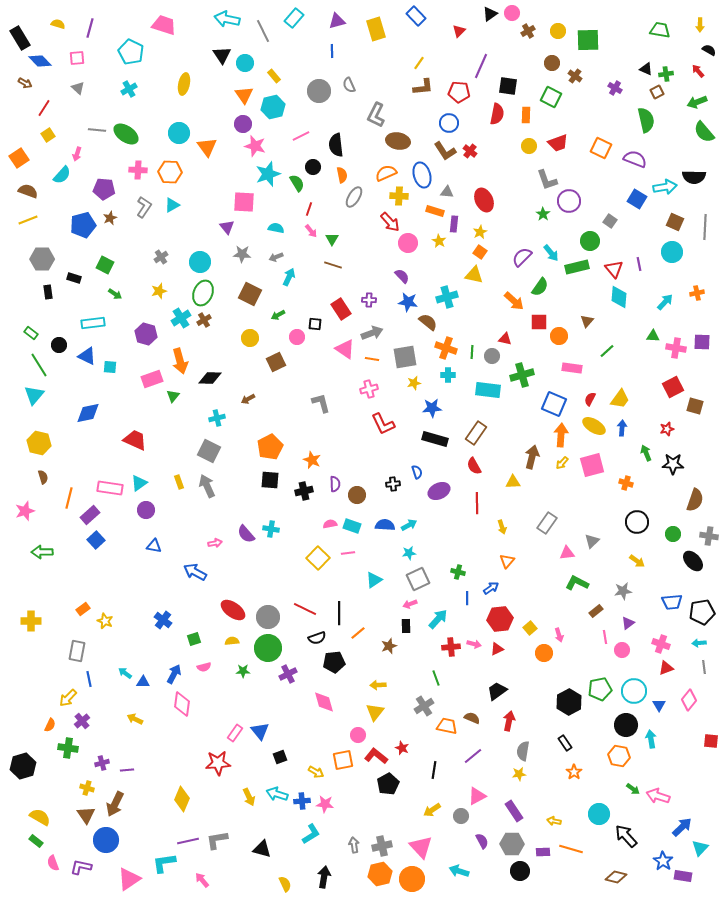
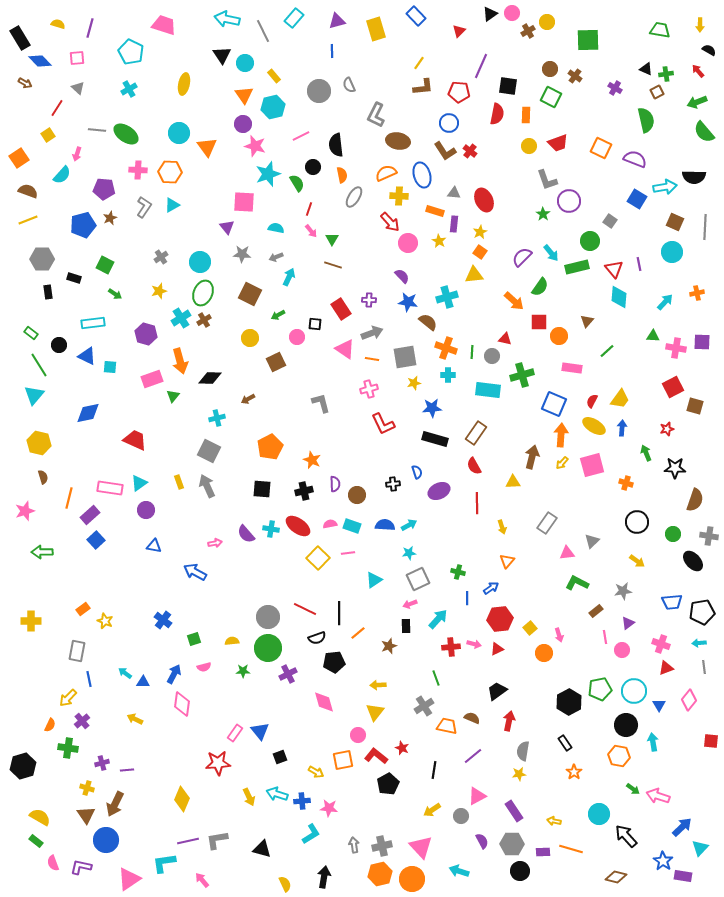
yellow circle at (558, 31): moved 11 px left, 9 px up
brown circle at (552, 63): moved 2 px left, 6 px down
red line at (44, 108): moved 13 px right
gray triangle at (447, 192): moved 7 px right, 1 px down
yellow triangle at (474, 275): rotated 18 degrees counterclockwise
red semicircle at (590, 399): moved 2 px right, 2 px down
black star at (673, 464): moved 2 px right, 4 px down
black square at (270, 480): moved 8 px left, 9 px down
red ellipse at (233, 610): moved 65 px right, 84 px up
cyan arrow at (651, 739): moved 2 px right, 3 px down
pink star at (325, 804): moved 4 px right, 4 px down
